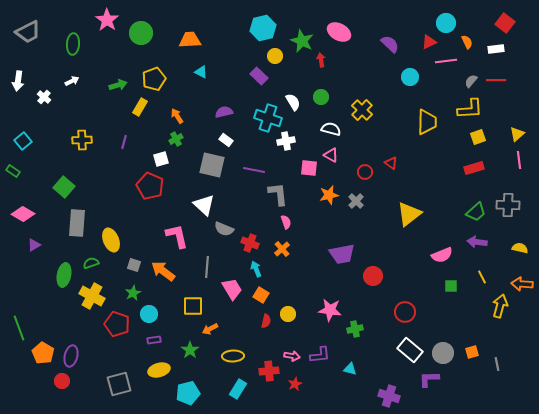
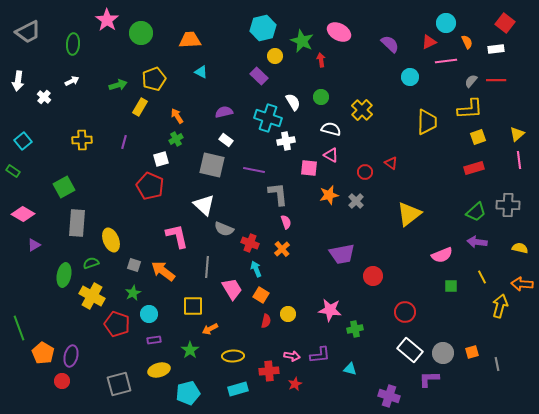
green square at (64, 187): rotated 20 degrees clockwise
cyan rectangle at (238, 389): rotated 42 degrees clockwise
